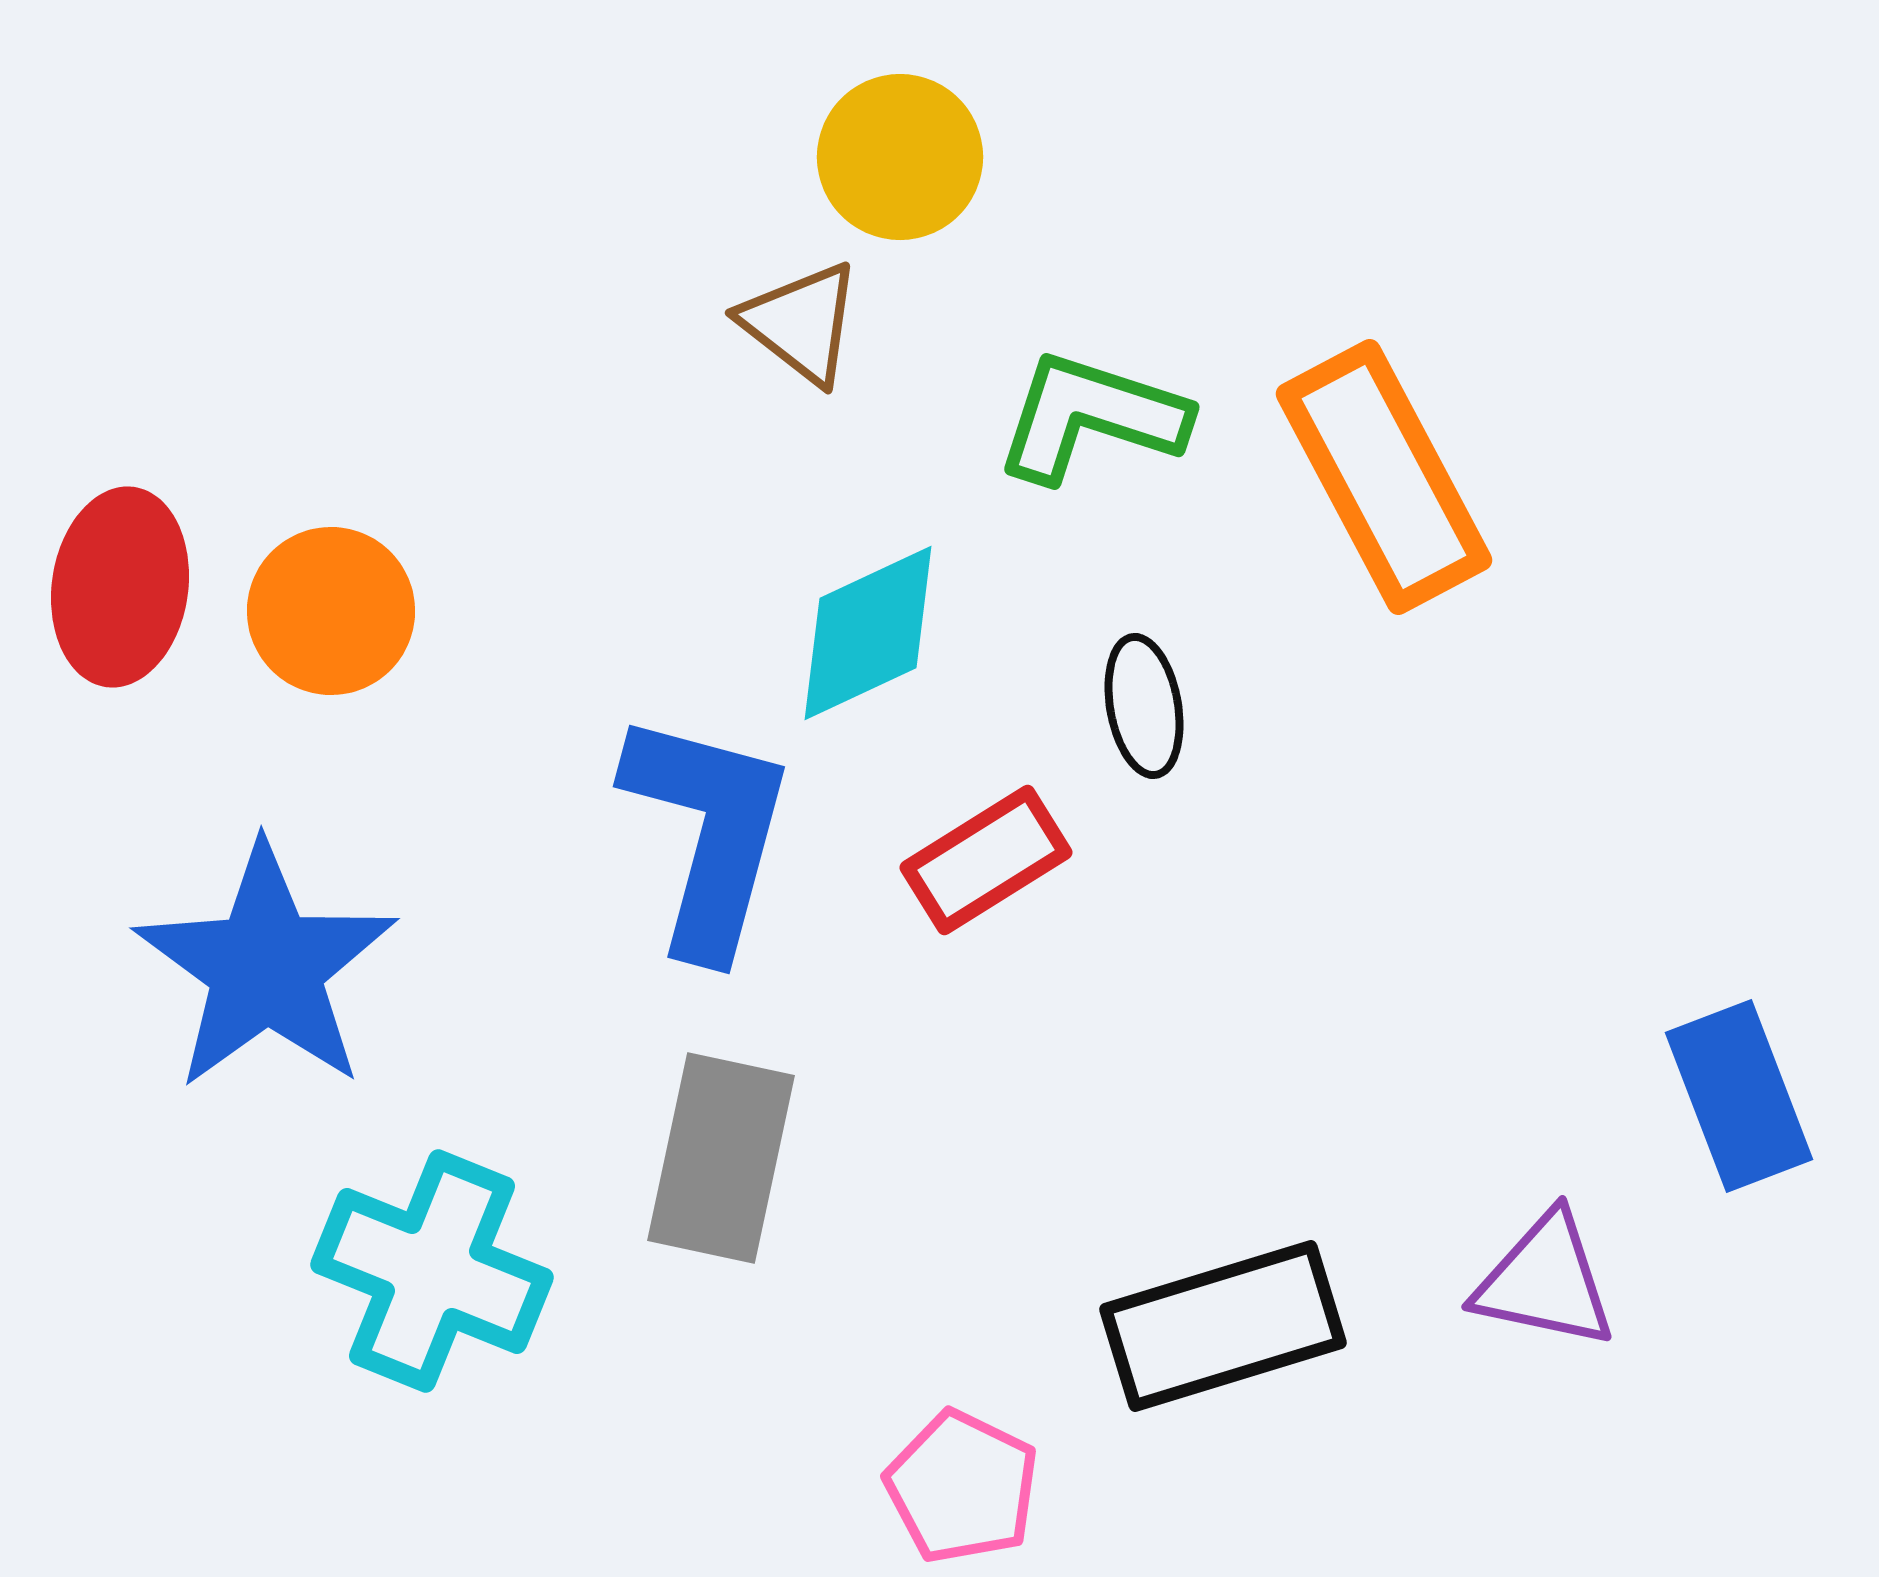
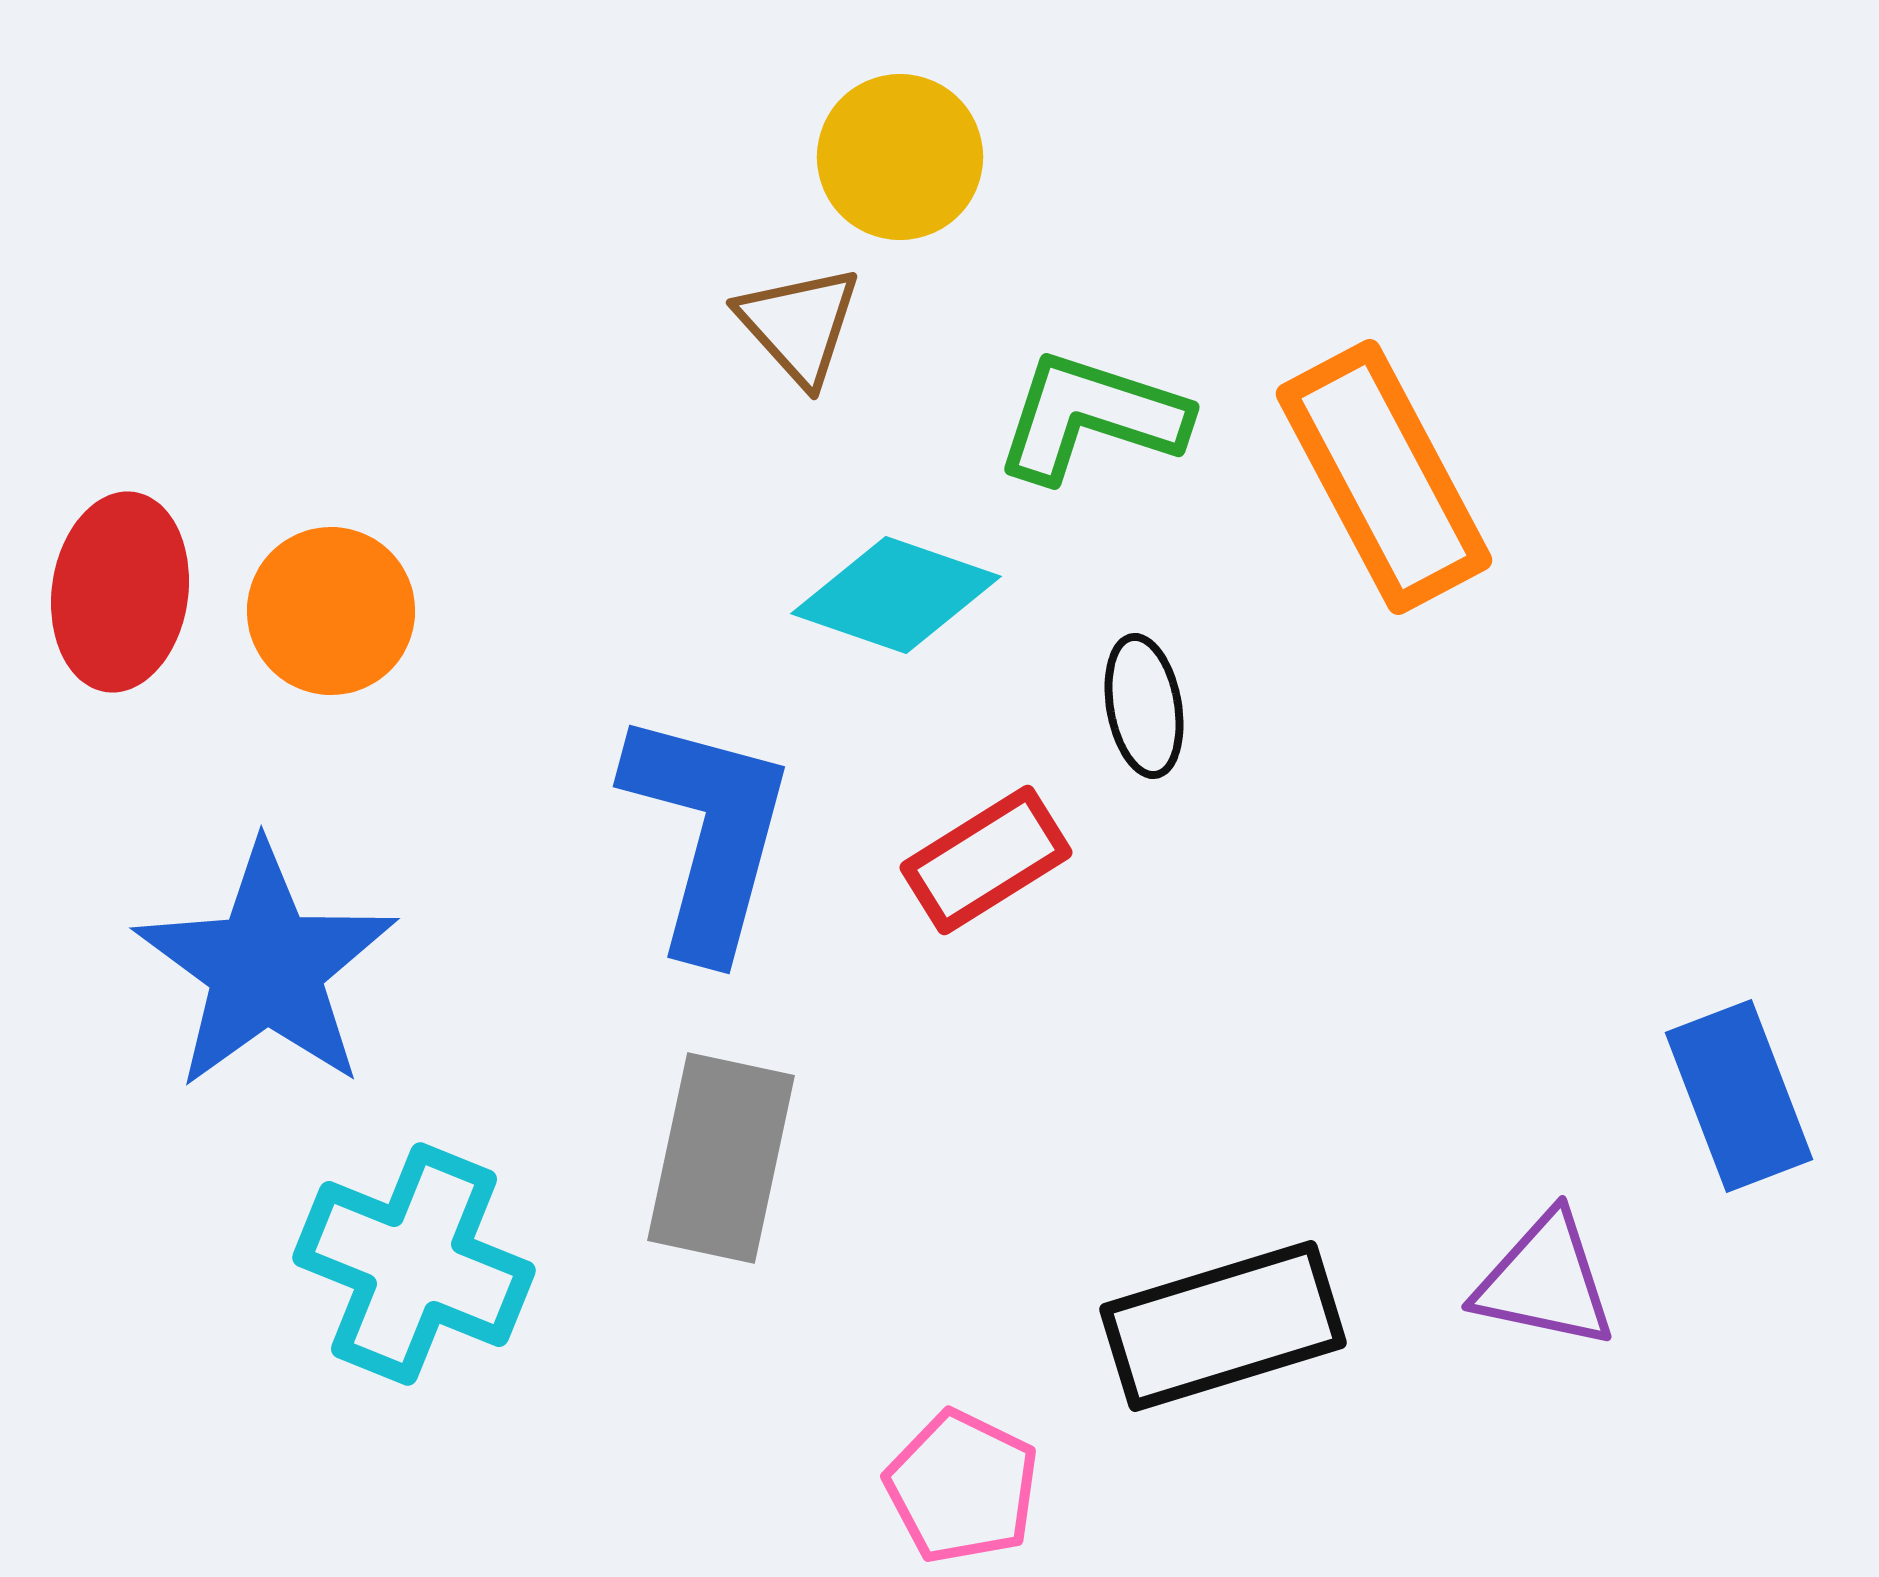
brown triangle: moved 2 px left, 2 px down; rotated 10 degrees clockwise
red ellipse: moved 5 px down
cyan diamond: moved 28 px right, 38 px up; rotated 44 degrees clockwise
cyan cross: moved 18 px left, 7 px up
